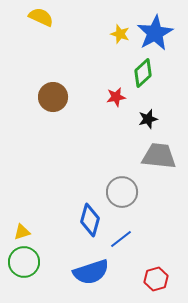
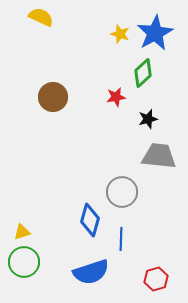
blue line: rotated 50 degrees counterclockwise
